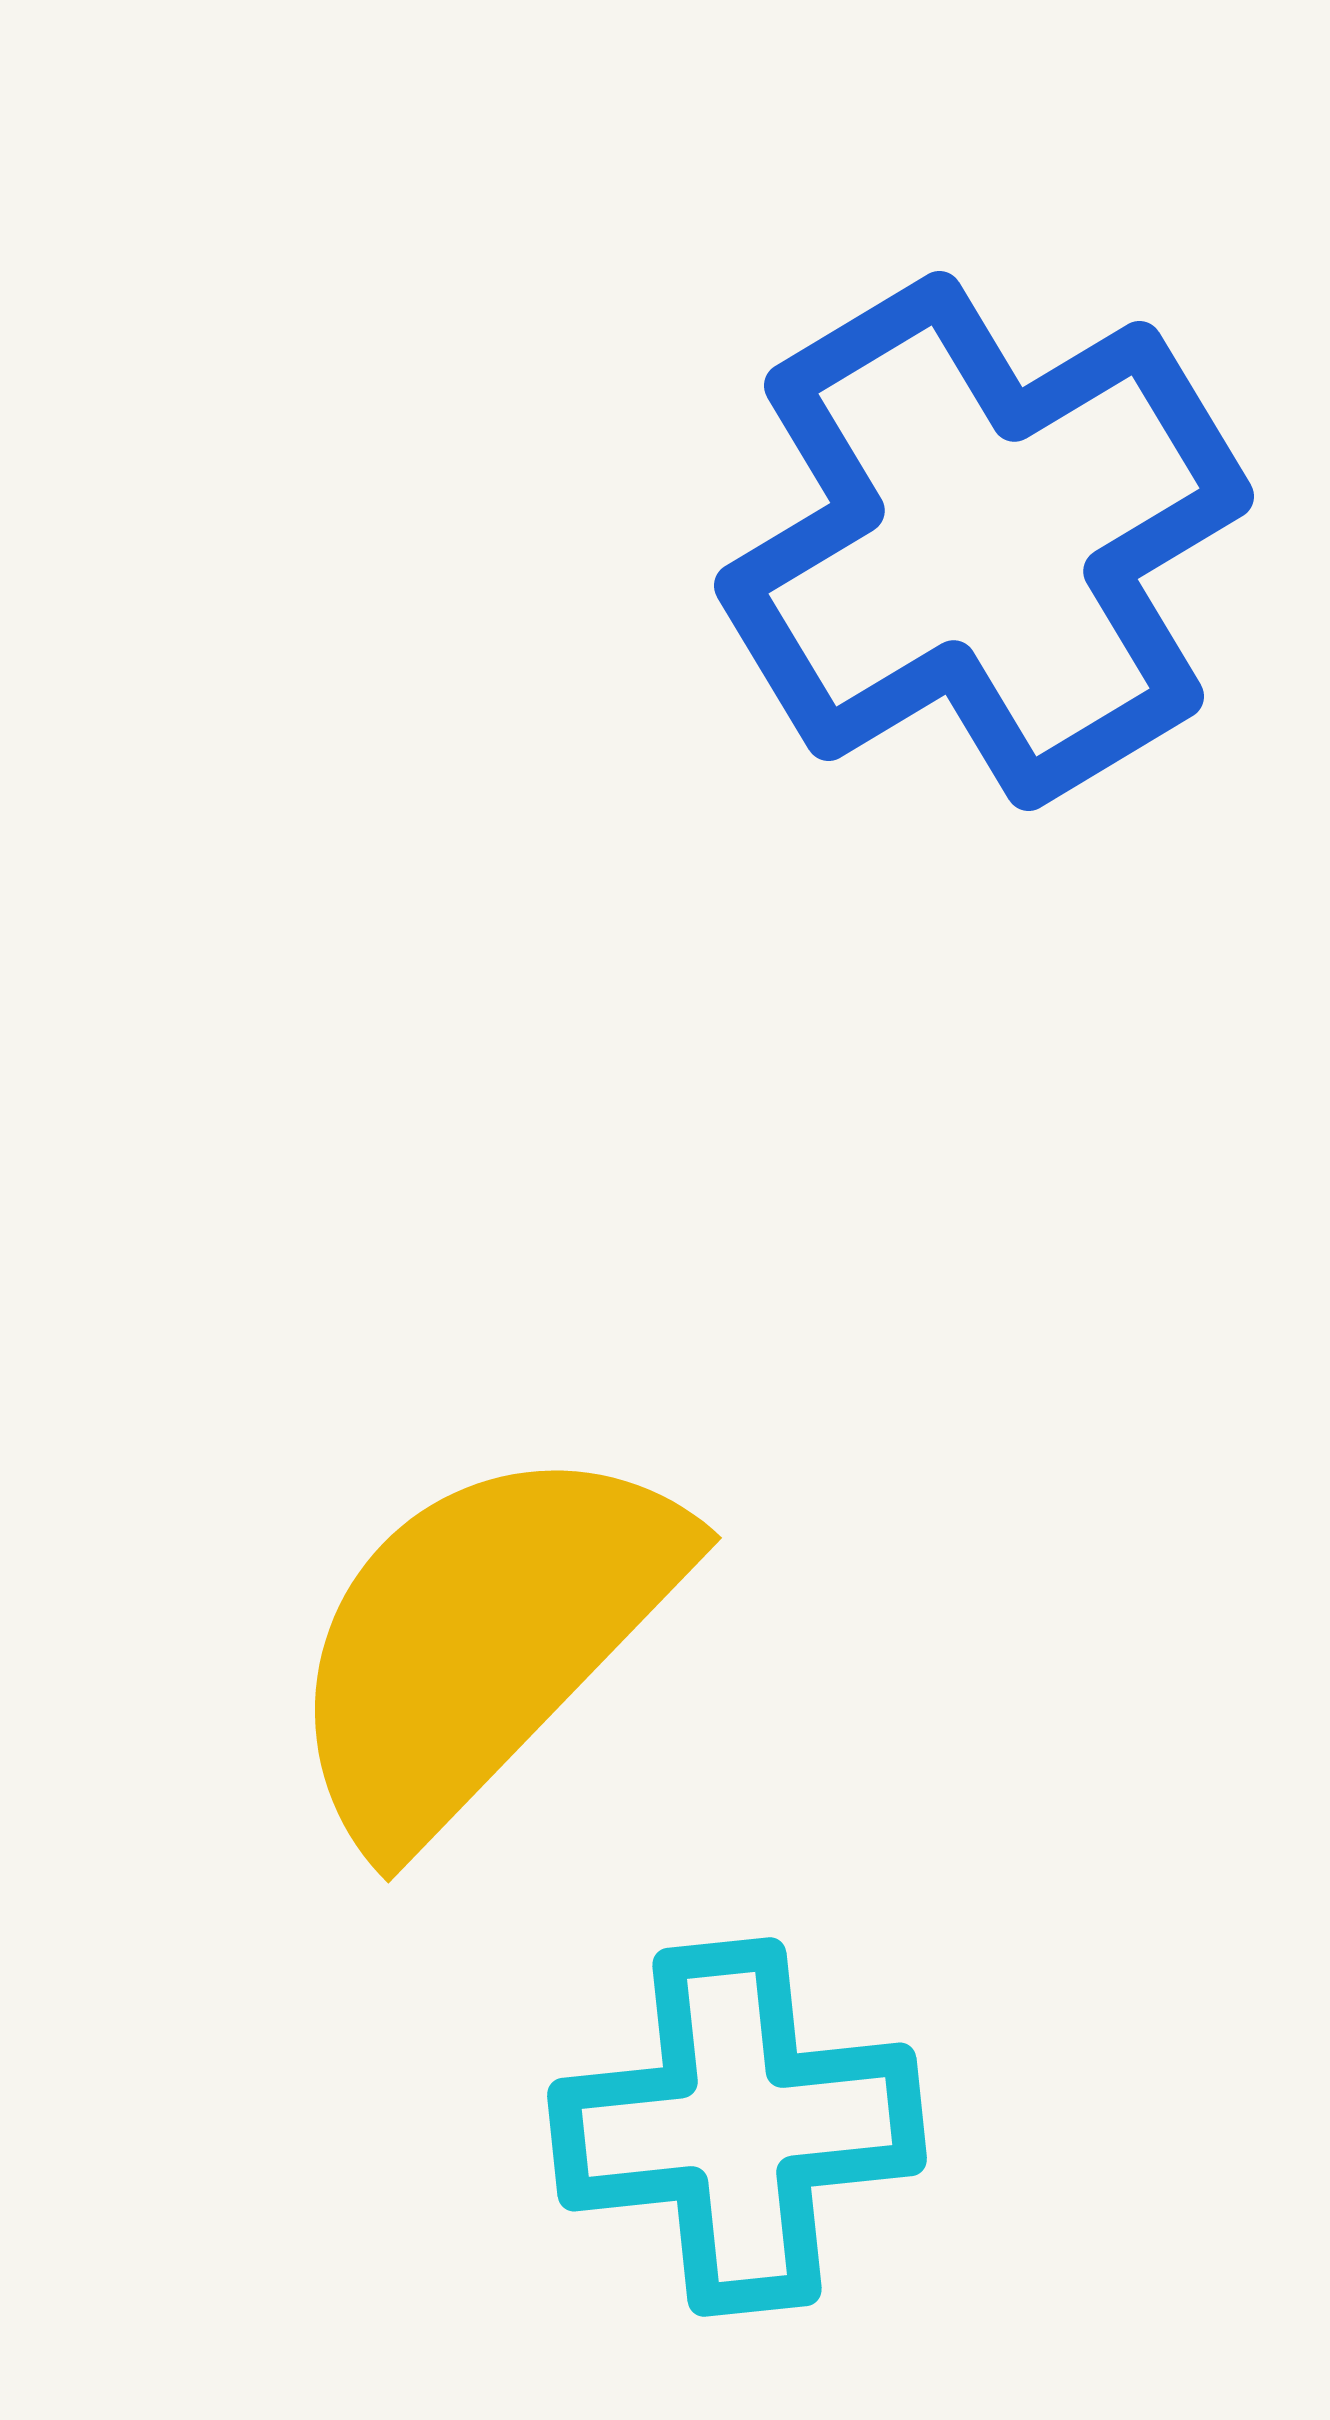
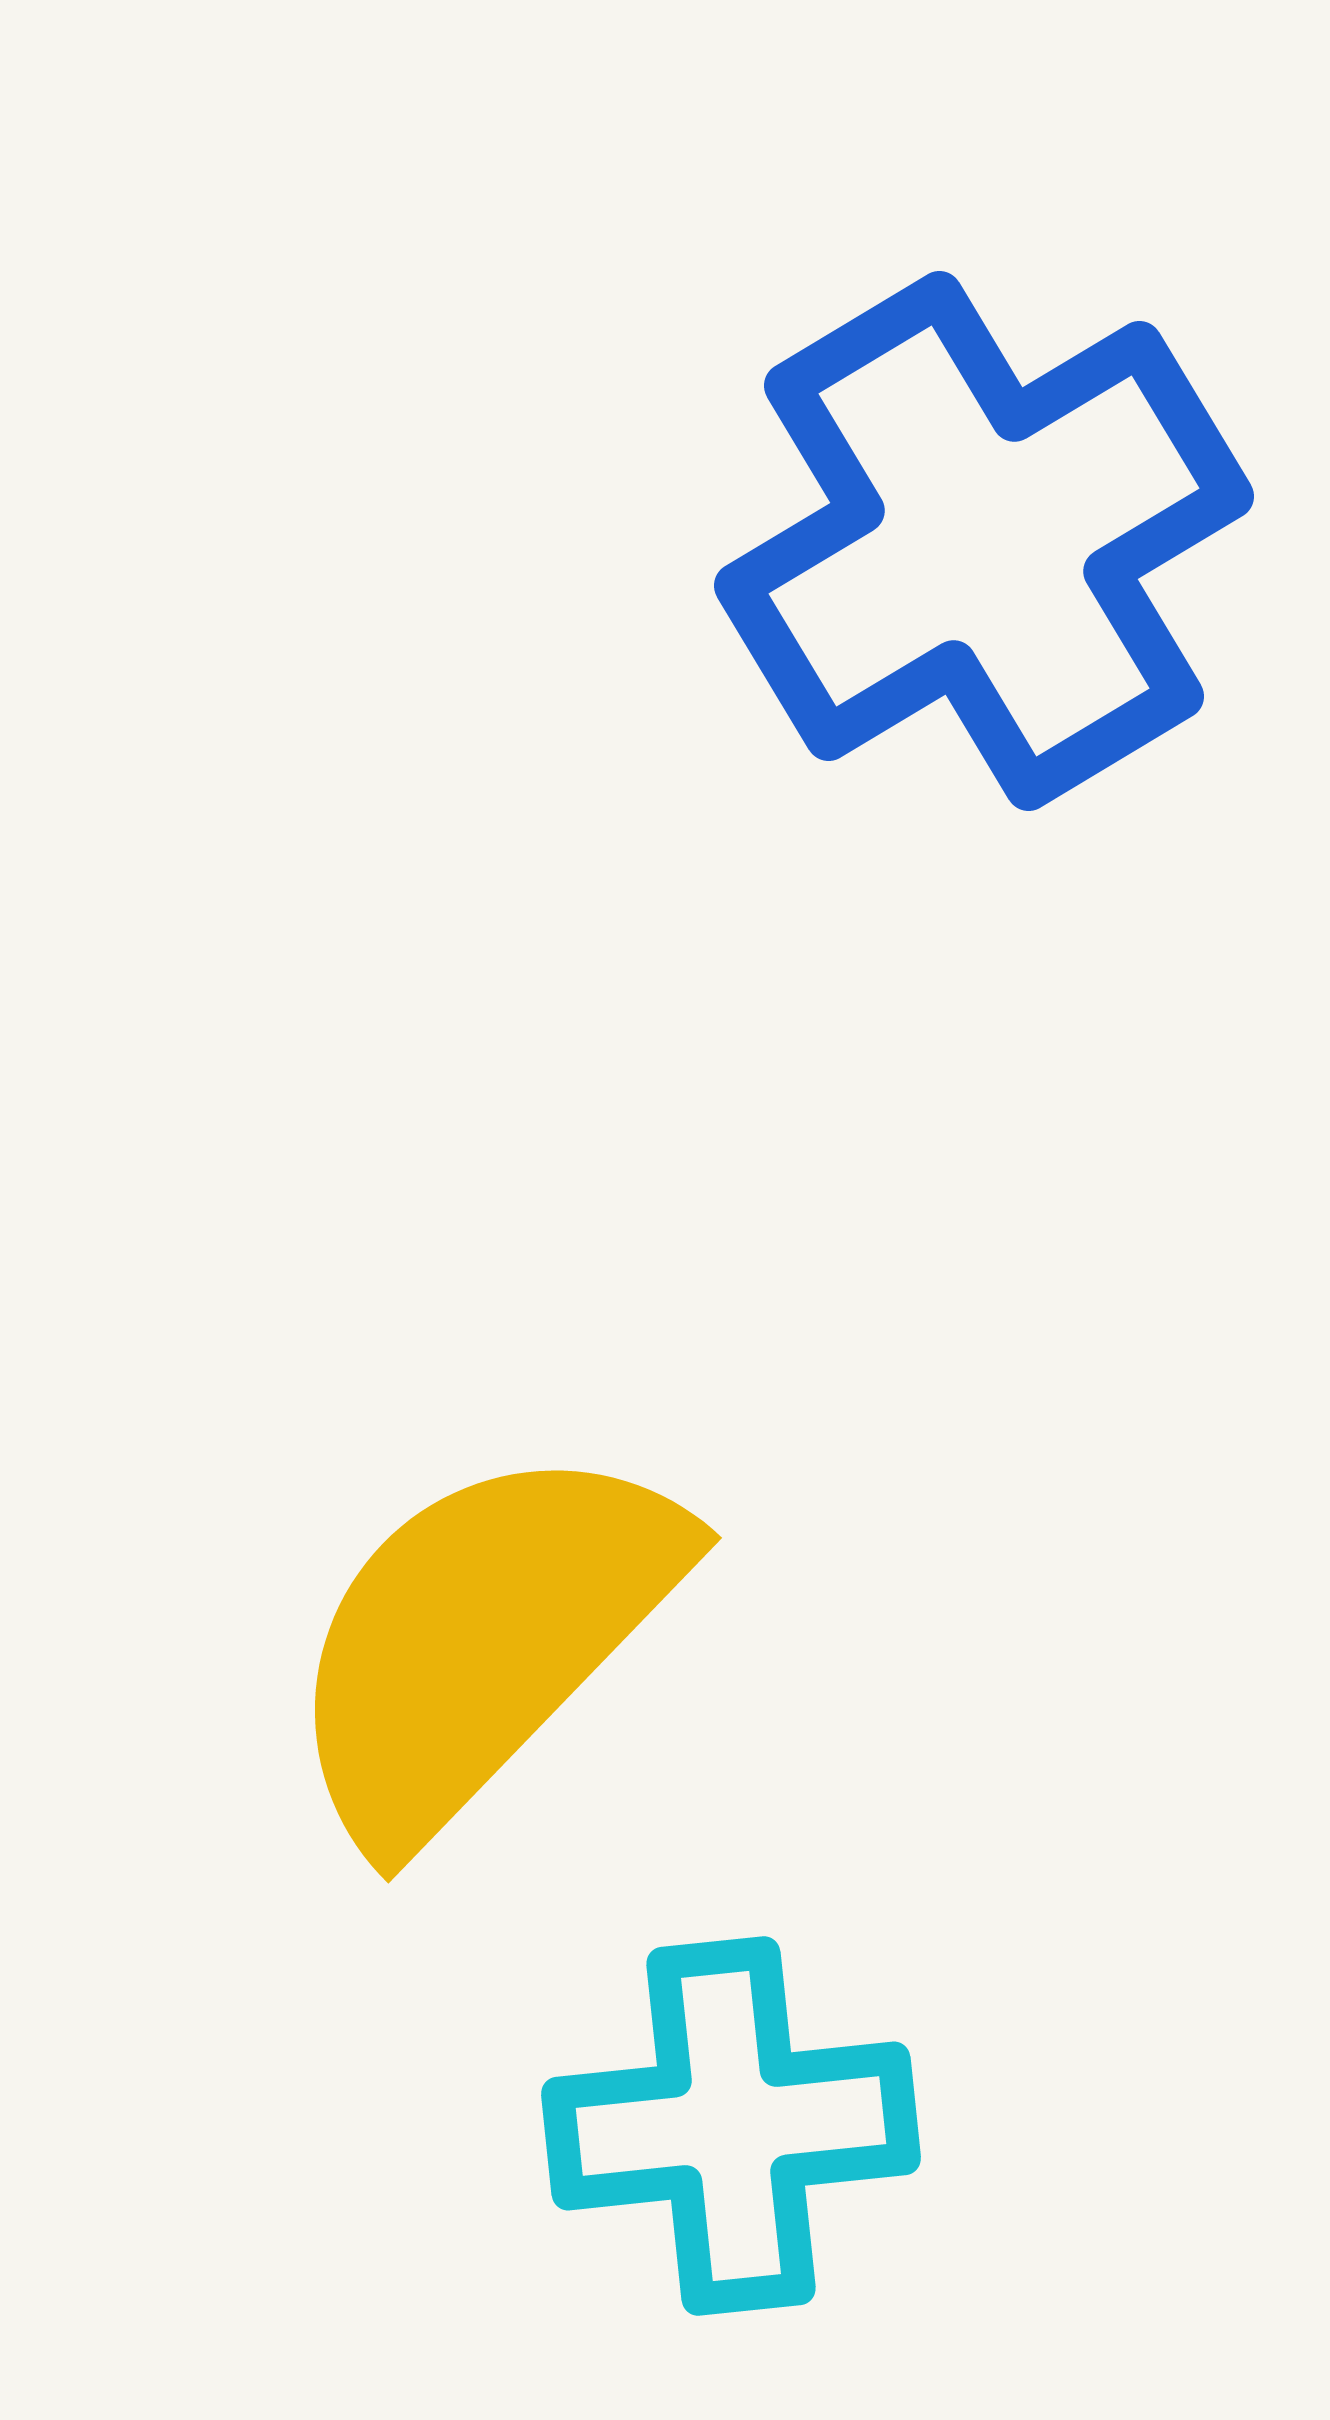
cyan cross: moved 6 px left, 1 px up
